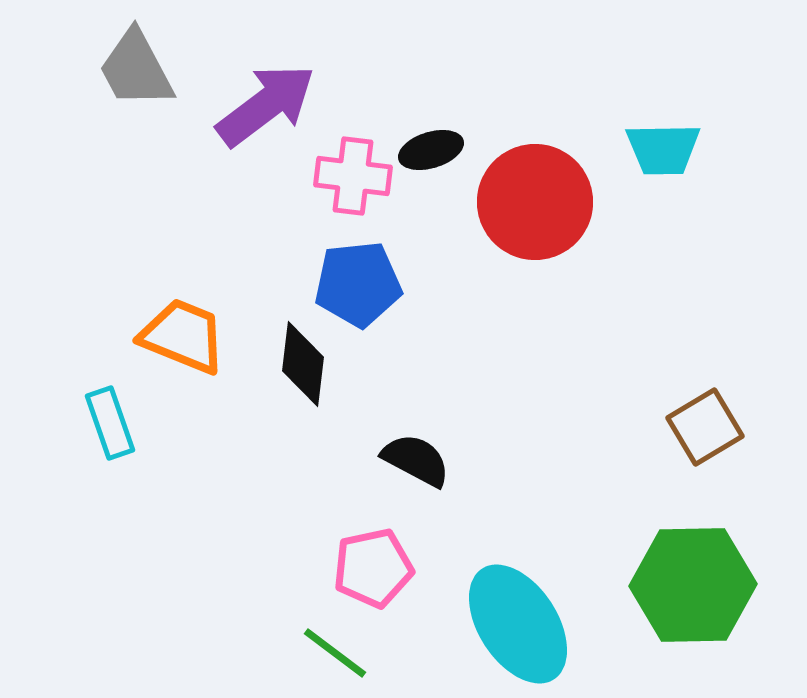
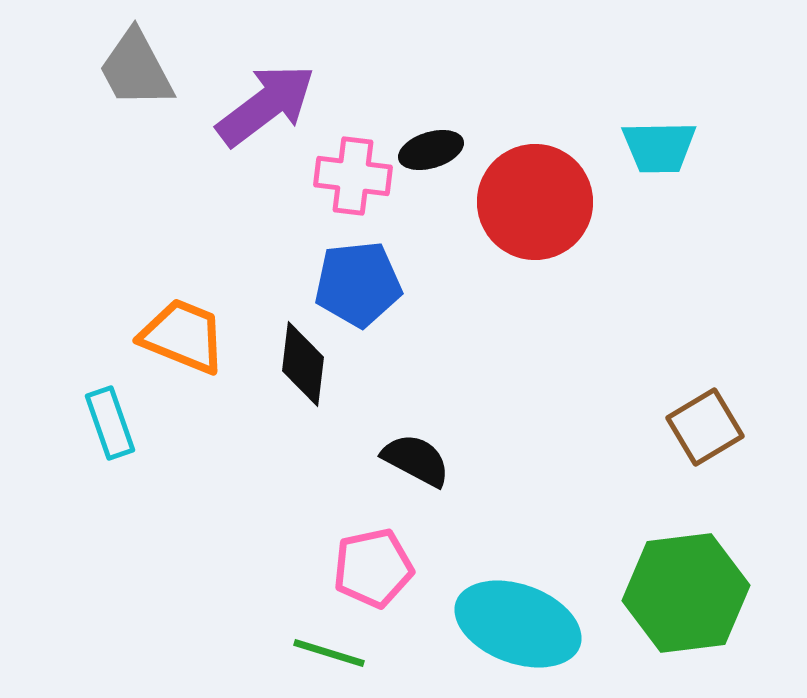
cyan trapezoid: moved 4 px left, 2 px up
green hexagon: moved 7 px left, 8 px down; rotated 6 degrees counterclockwise
cyan ellipse: rotated 37 degrees counterclockwise
green line: moved 6 px left; rotated 20 degrees counterclockwise
